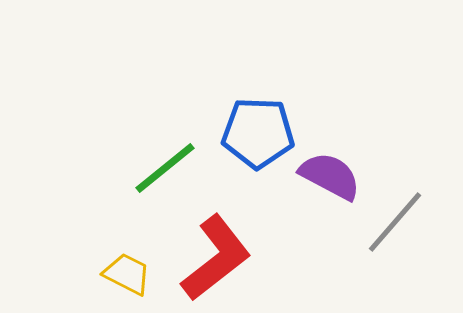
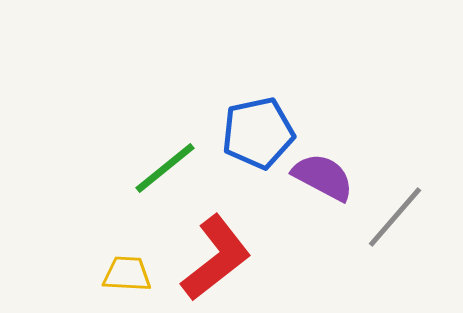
blue pentagon: rotated 14 degrees counterclockwise
purple semicircle: moved 7 px left, 1 px down
gray line: moved 5 px up
yellow trapezoid: rotated 24 degrees counterclockwise
